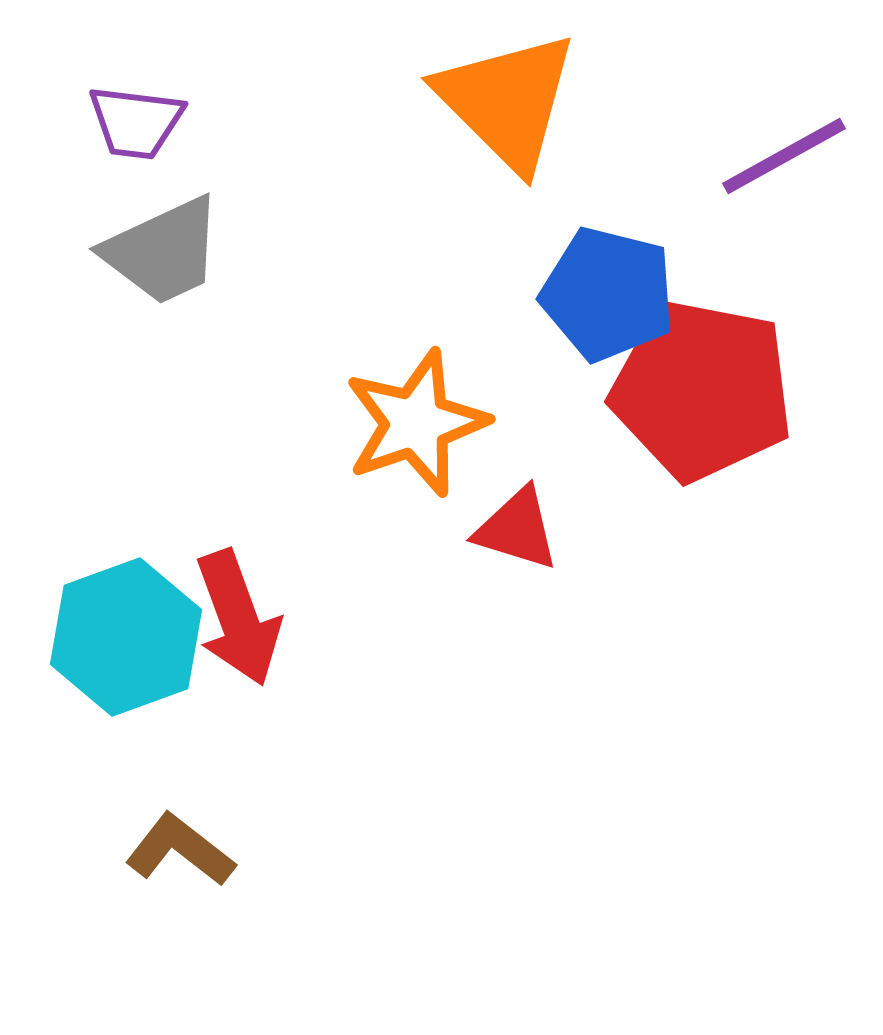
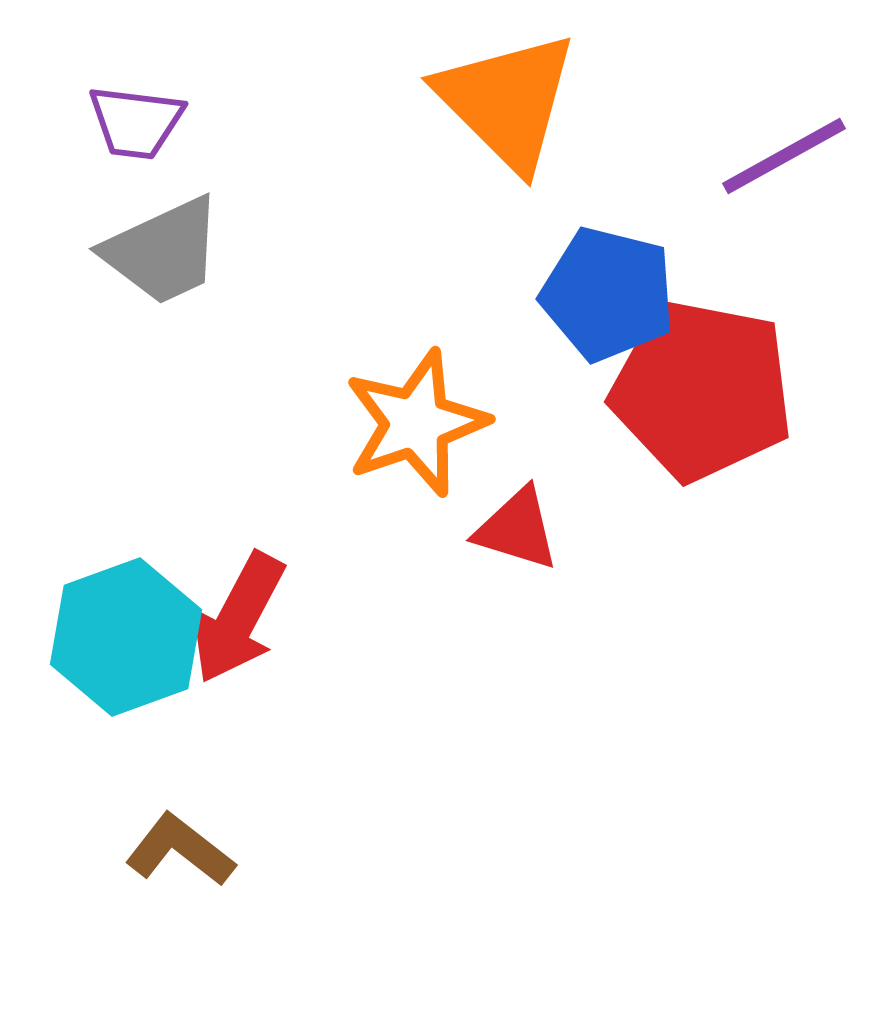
red arrow: rotated 48 degrees clockwise
